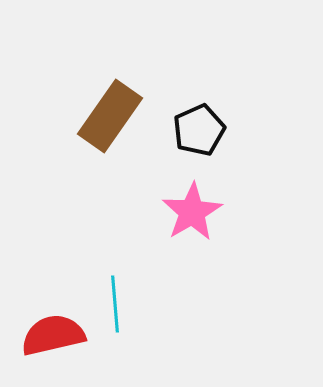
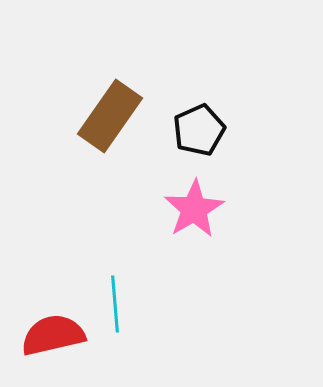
pink star: moved 2 px right, 3 px up
